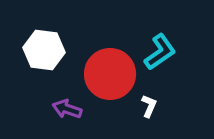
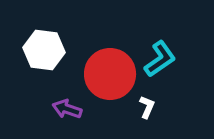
cyan L-shape: moved 7 px down
white L-shape: moved 2 px left, 1 px down
